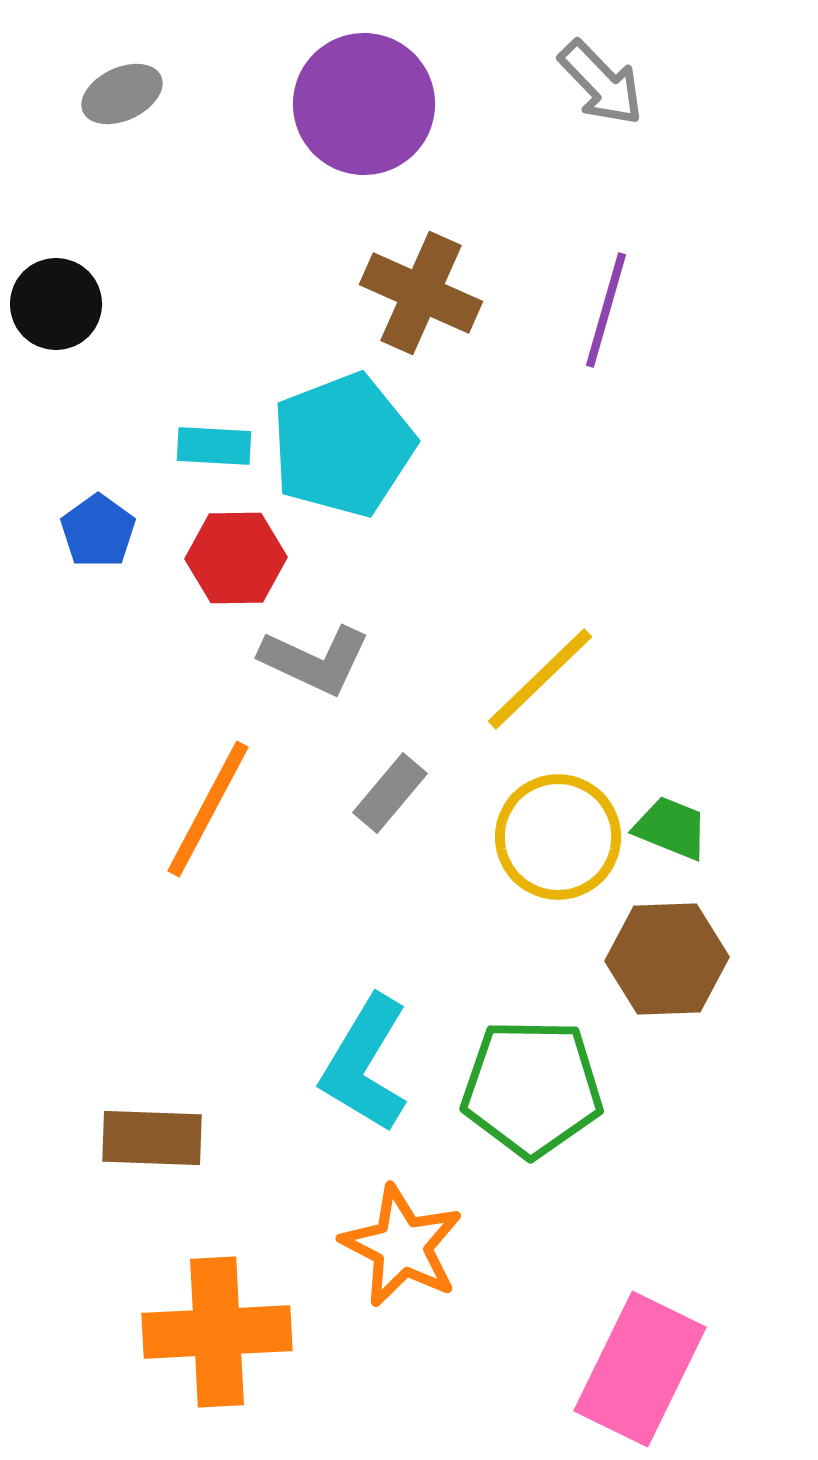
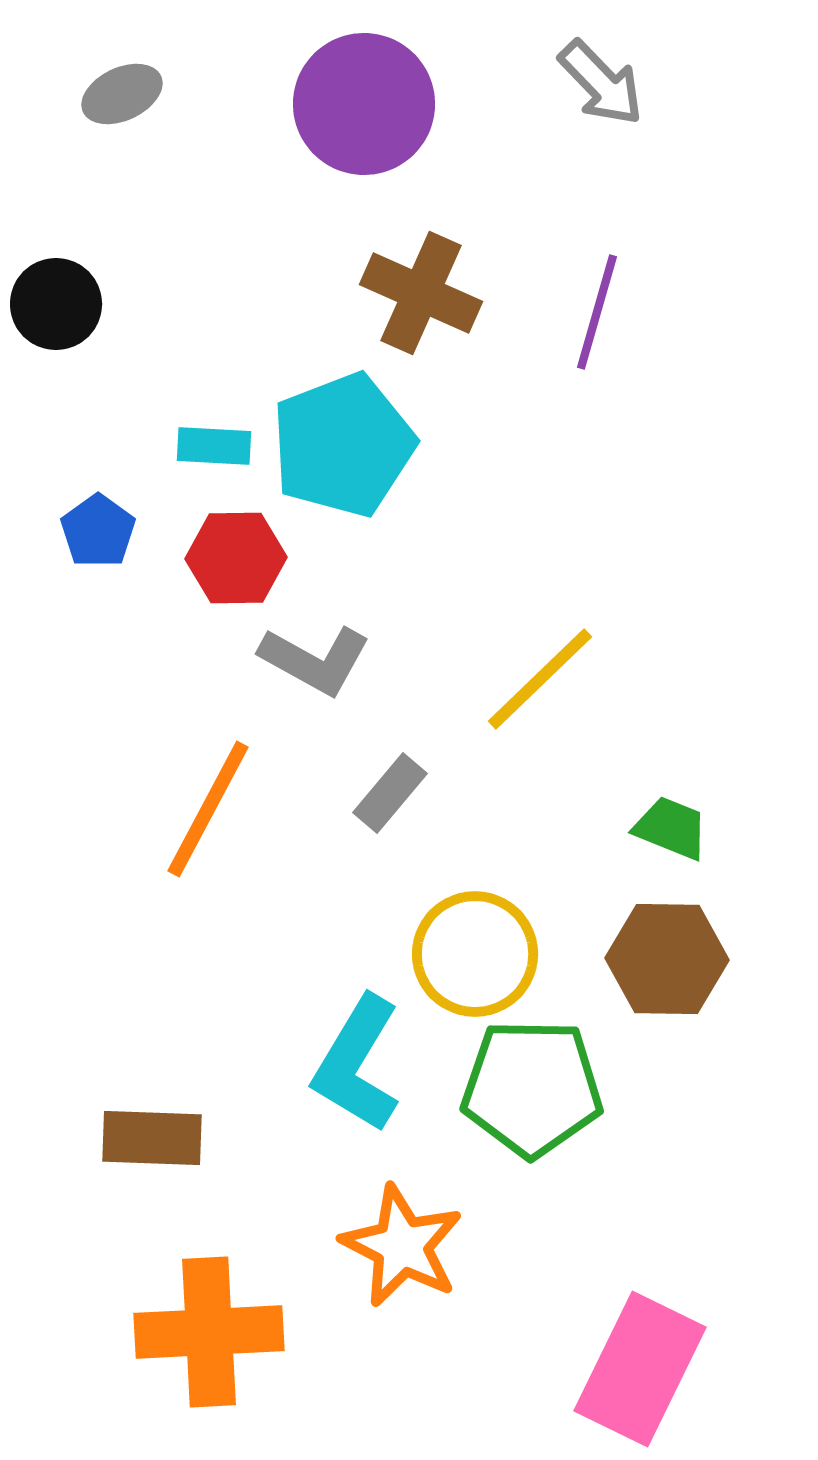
purple line: moved 9 px left, 2 px down
gray L-shape: rotated 4 degrees clockwise
yellow circle: moved 83 px left, 117 px down
brown hexagon: rotated 3 degrees clockwise
cyan L-shape: moved 8 px left
orange cross: moved 8 px left
